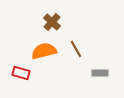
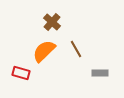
orange semicircle: rotated 30 degrees counterclockwise
